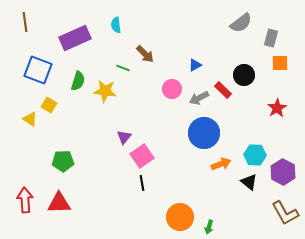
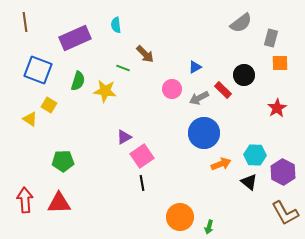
blue triangle: moved 2 px down
purple triangle: rotated 21 degrees clockwise
